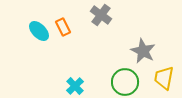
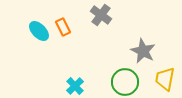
yellow trapezoid: moved 1 px right, 1 px down
